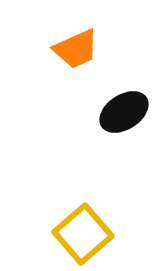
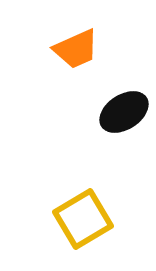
yellow square: moved 15 px up; rotated 10 degrees clockwise
